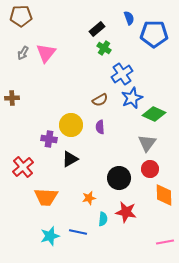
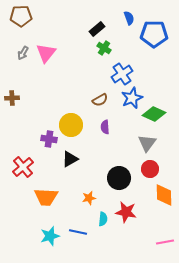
purple semicircle: moved 5 px right
